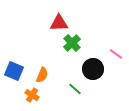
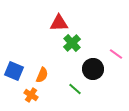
orange cross: moved 1 px left
